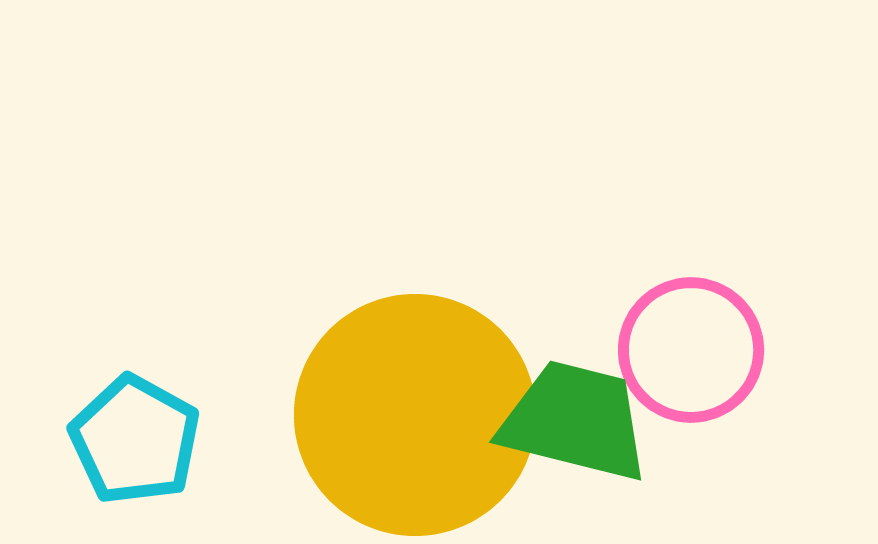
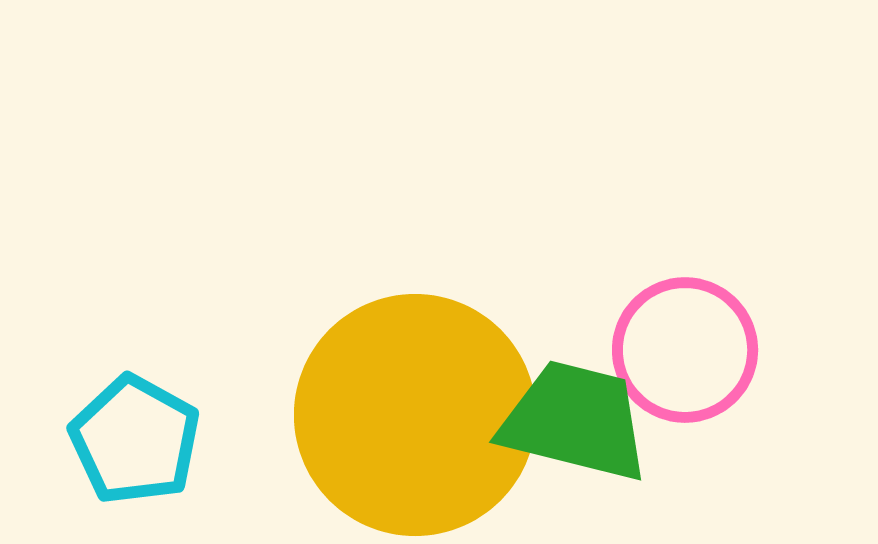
pink circle: moved 6 px left
